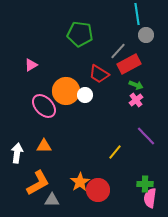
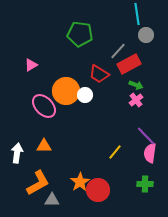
pink semicircle: moved 45 px up
